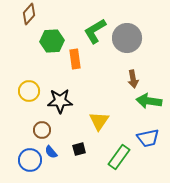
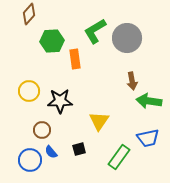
brown arrow: moved 1 px left, 2 px down
